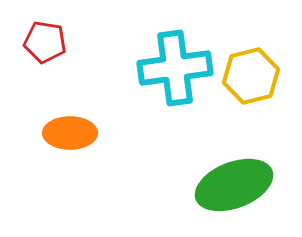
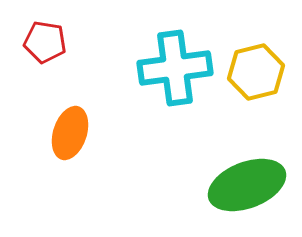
yellow hexagon: moved 5 px right, 4 px up
orange ellipse: rotated 72 degrees counterclockwise
green ellipse: moved 13 px right
